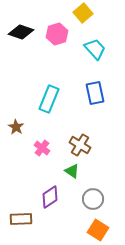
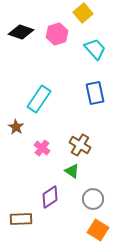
cyan rectangle: moved 10 px left; rotated 12 degrees clockwise
